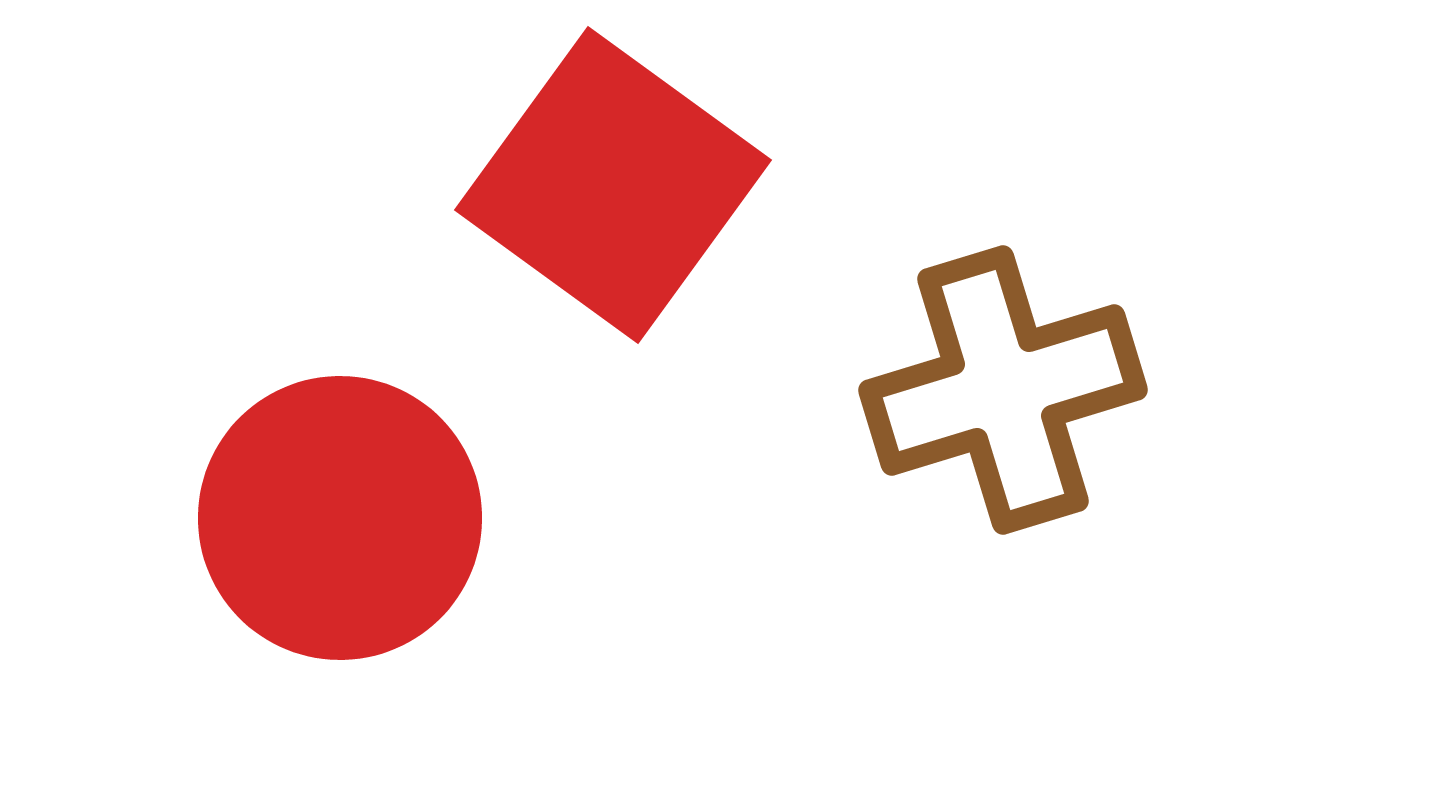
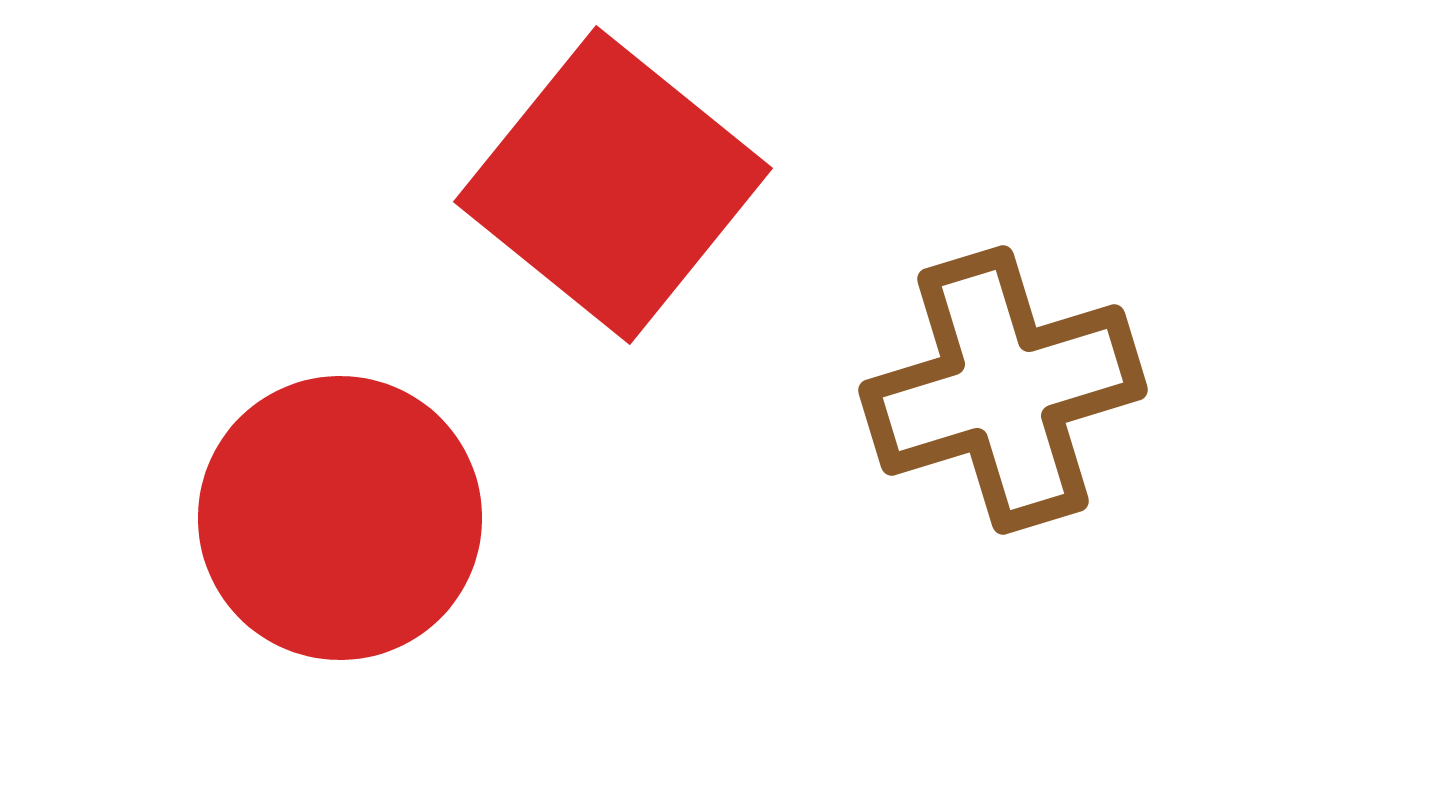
red square: rotated 3 degrees clockwise
